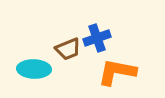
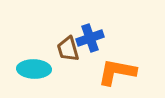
blue cross: moved 7 px left
brown trapezoid: rotated 96 degrees clockwise
